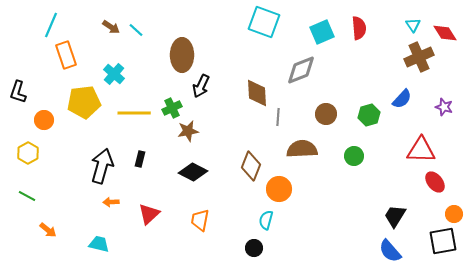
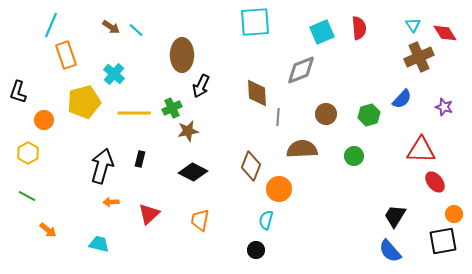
cyan square at (264, 22): moved 9 px left; rotated 24 degrees counterclockwise
yellow pentagon at (84, 102): rotated 8 degrees counterclockwise
black circle at (254, 248): moved 2 px right, 2 px down
